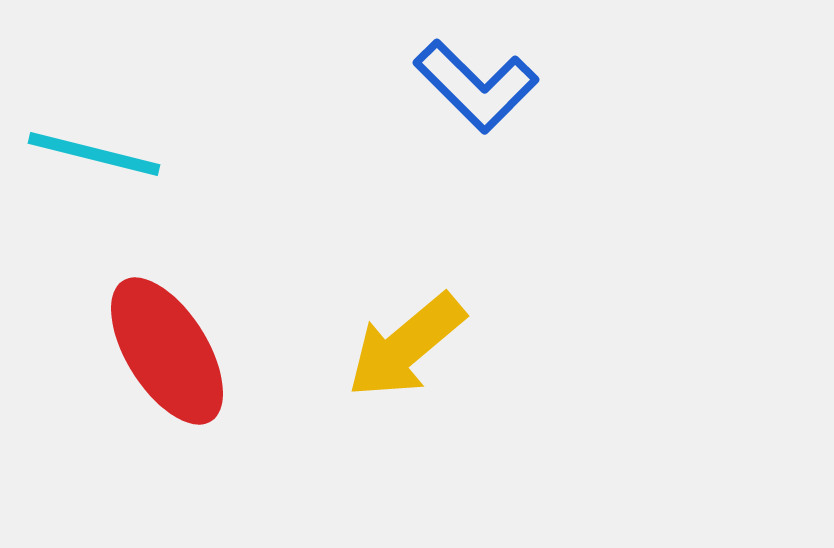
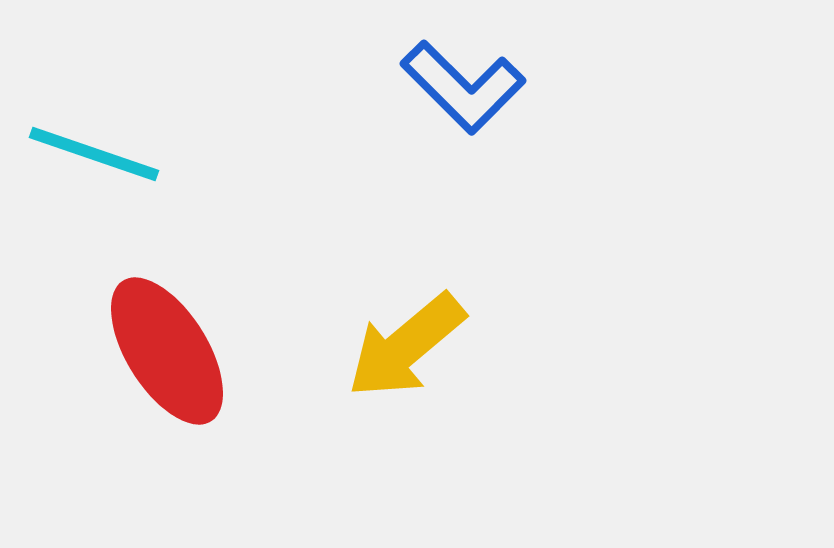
blue L-shape: moved 13 px left, 1 px down
cyan line: rotated 5 degrees clockwise
